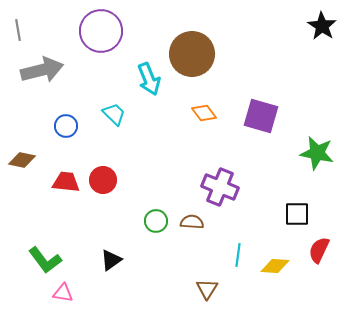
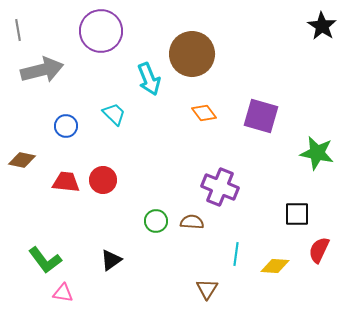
cyan line: moved 2 px left, 1 px up
